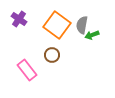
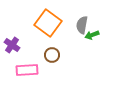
purple cross: moved 7 px left, 26 px down
orange square: moved 9 px left, 2 px up
pink rectangle: rotated 55 degrees counterclockwise
